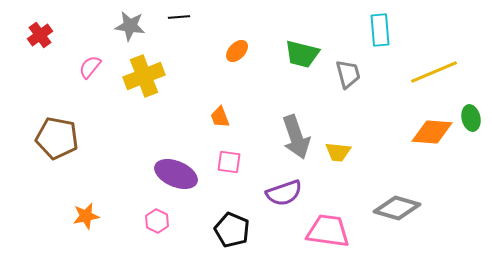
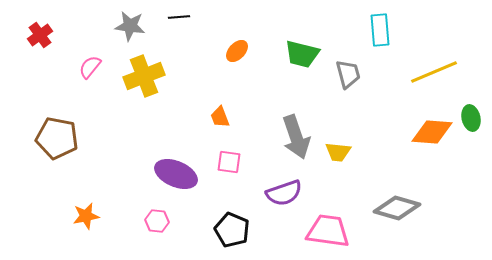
pink hexagon: rotated 20 degrees counterclockwise
